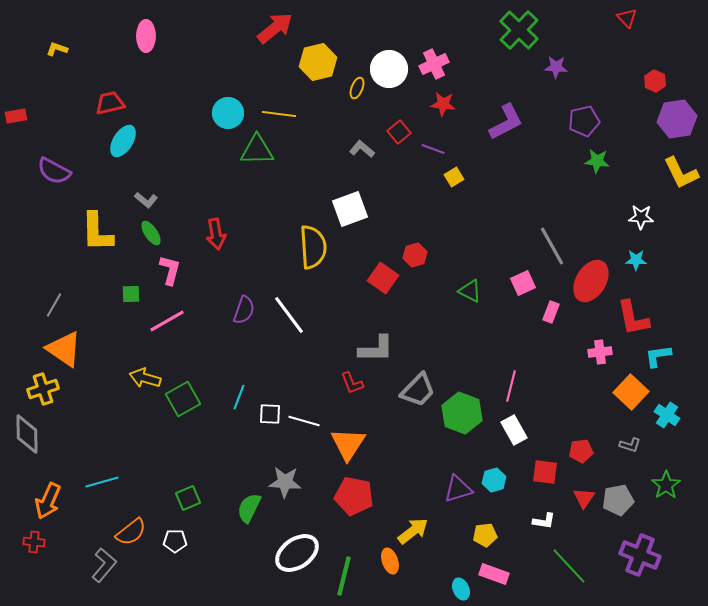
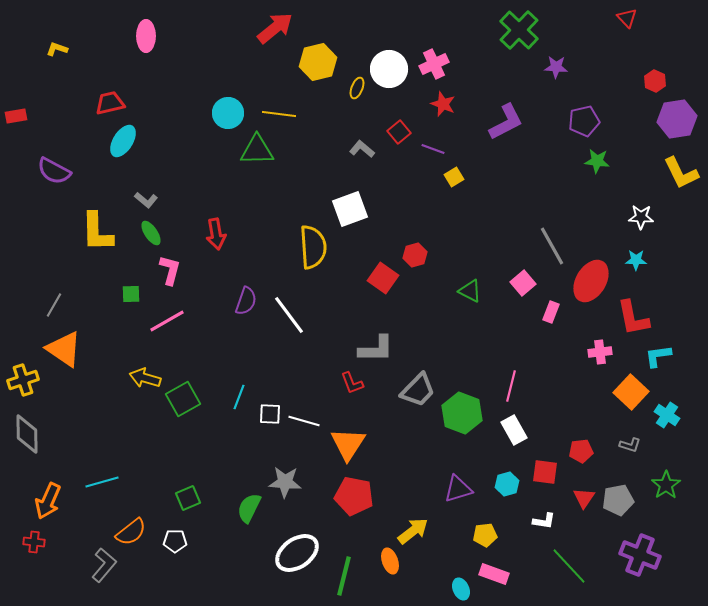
red star at (443, 104): rotated 15 degrees clockwise
pink square at (523, 283): rotated 15 degrees counterclockwise
purple semicircle at (244, 310): moved 2 px right, 9 px up
yellow cross at (43, 389): moved 20 px left, 9 px up
cyan hexagon at (494, 480): moved 13 px right, 4 px down
